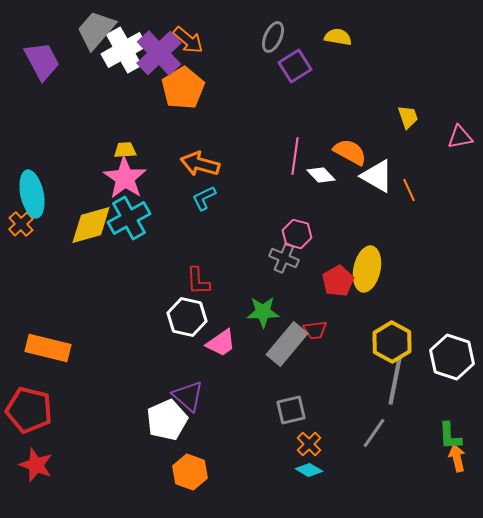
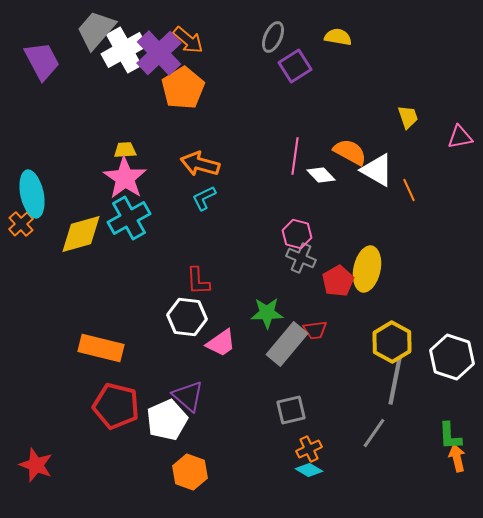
white triangle at (377, 176): moved 6 px up
yellow diamond at (91, 225): moved 10 px left, 9 px down
gray cross at (284, 258): moved 17 px right
green star at (263, 312): moved 4 px right, 1 px down
white hexagon at (187, 317): rotated 6 degrees counterclockwise
orange rectangle at (48, 348): moved 53 px right
red pentagon at (29, 410): moved 87 px right, 4 px up
orange cross at (309, 444): moved 5 px down; rotated 20 degrees clockwise
